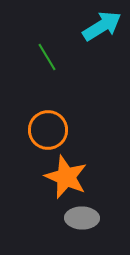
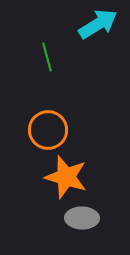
cyan arrow: moved 4 px left, 2 px up
green line: rotated 16 degrees clockwise
orange star: rotated 6 degrees counterclockwise
